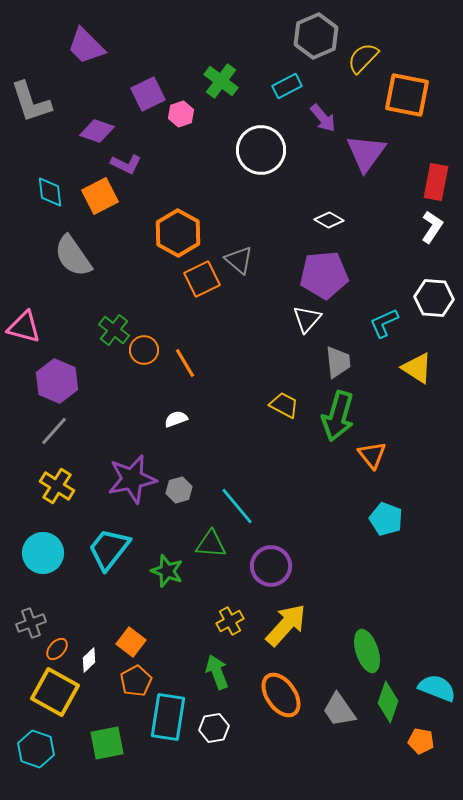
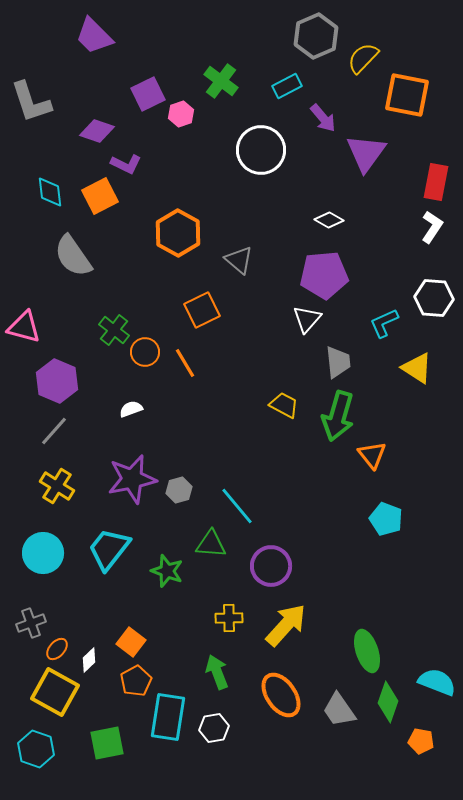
purple trapezoid at (86, 46): moved 8 px right, 10 px up
orange square at (202, 279): moved 31 px down
orange circle at (144, 350): moved 1 px right, 2 px down
white semicircle at (176, 419): moved 45 px left, 10 px up
yellow cross at (230, 621): moved 1 px left, 3 px up; rotated 28 degrees clockwise
cyan semicircle at (437, 688): moved 6 px up
